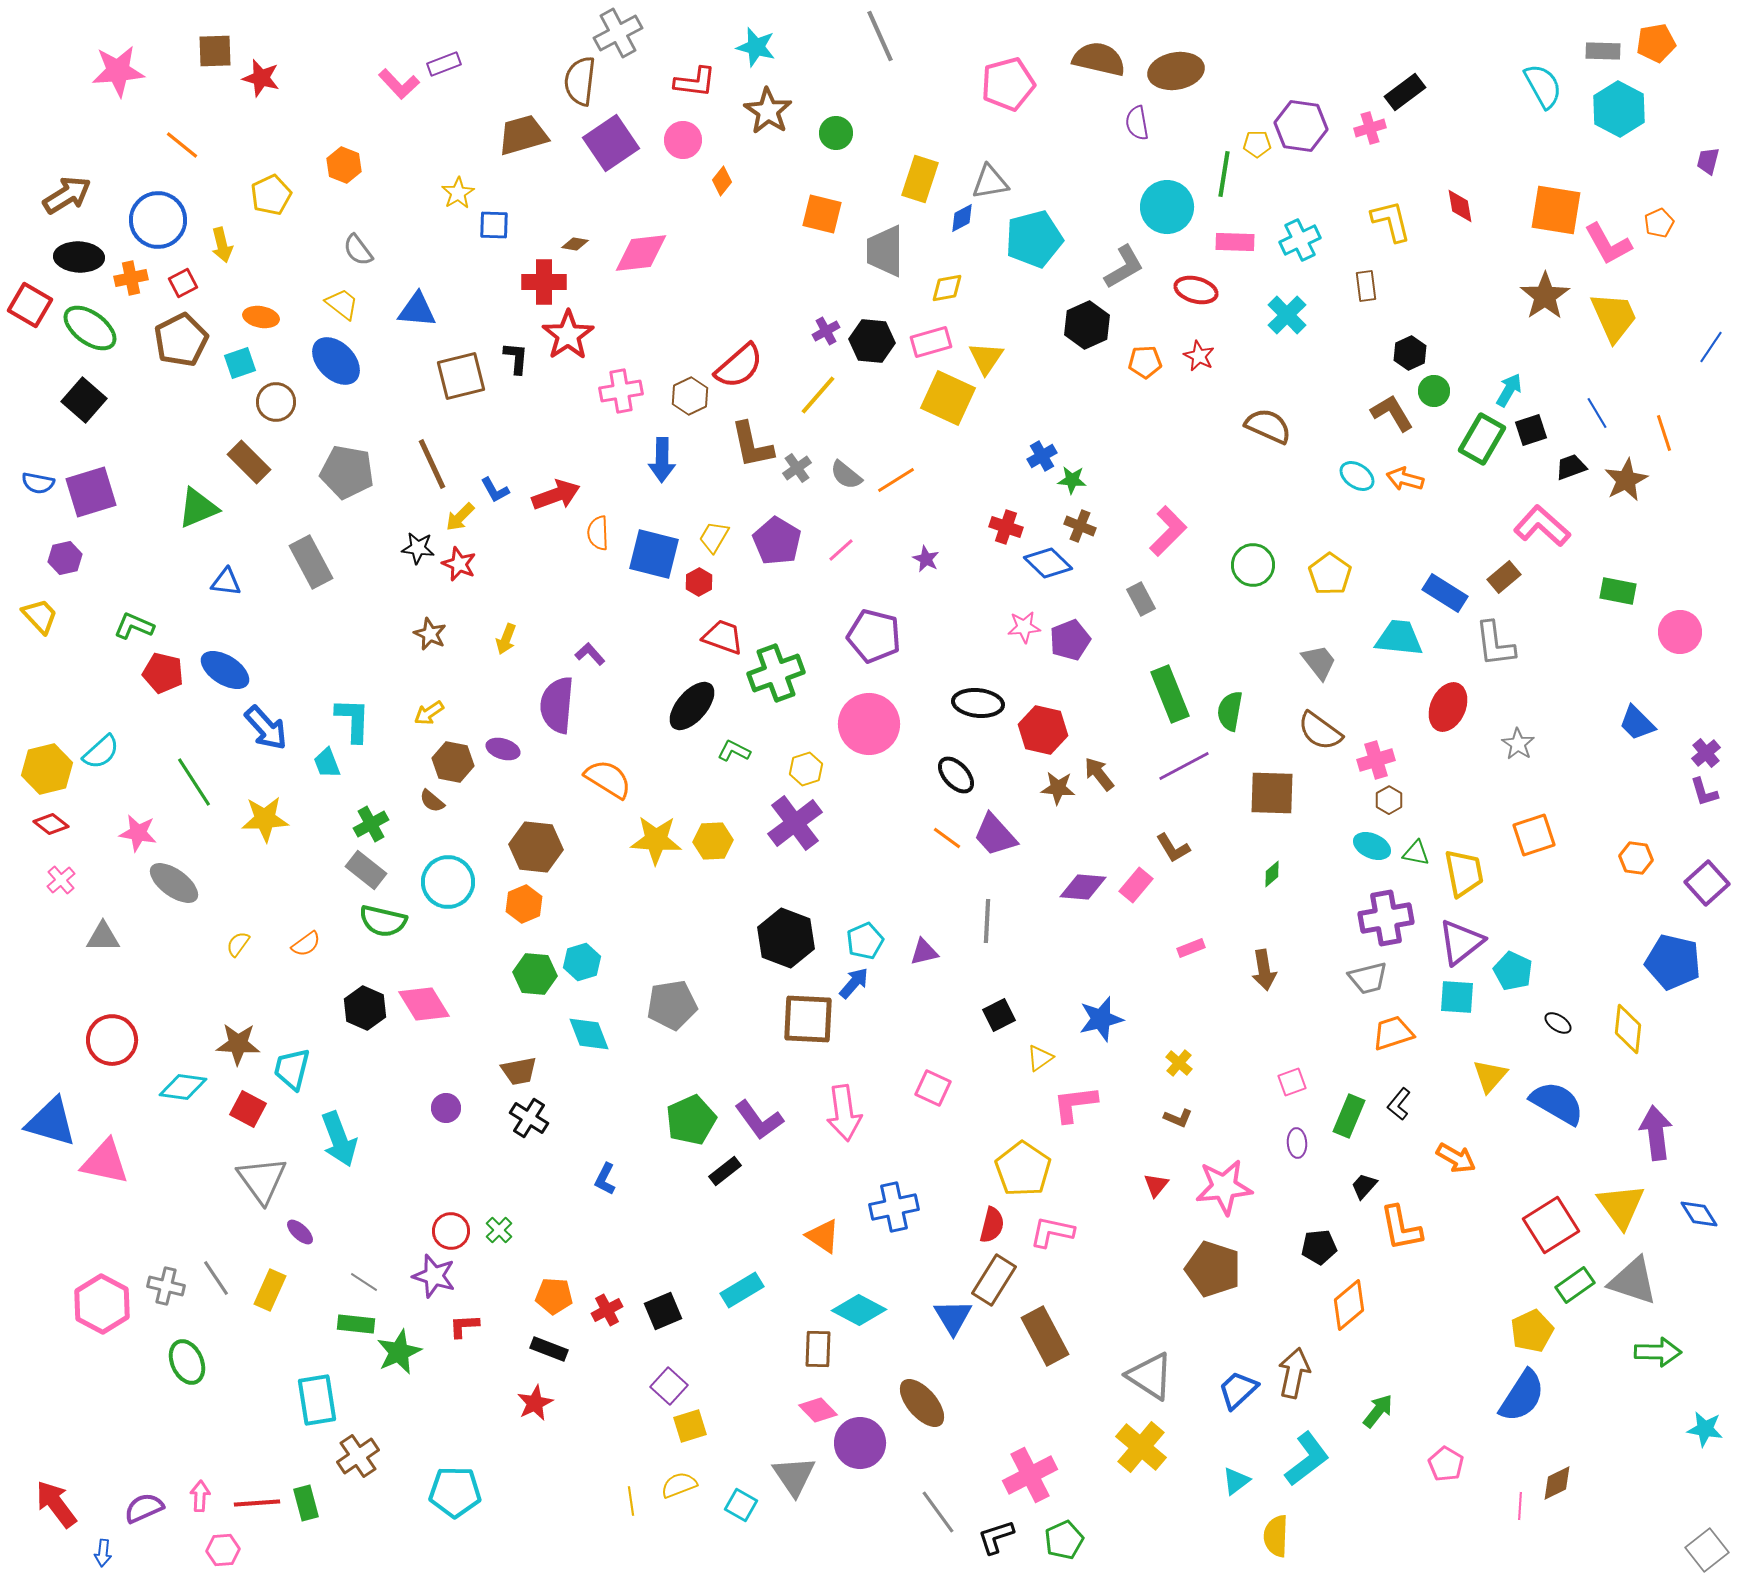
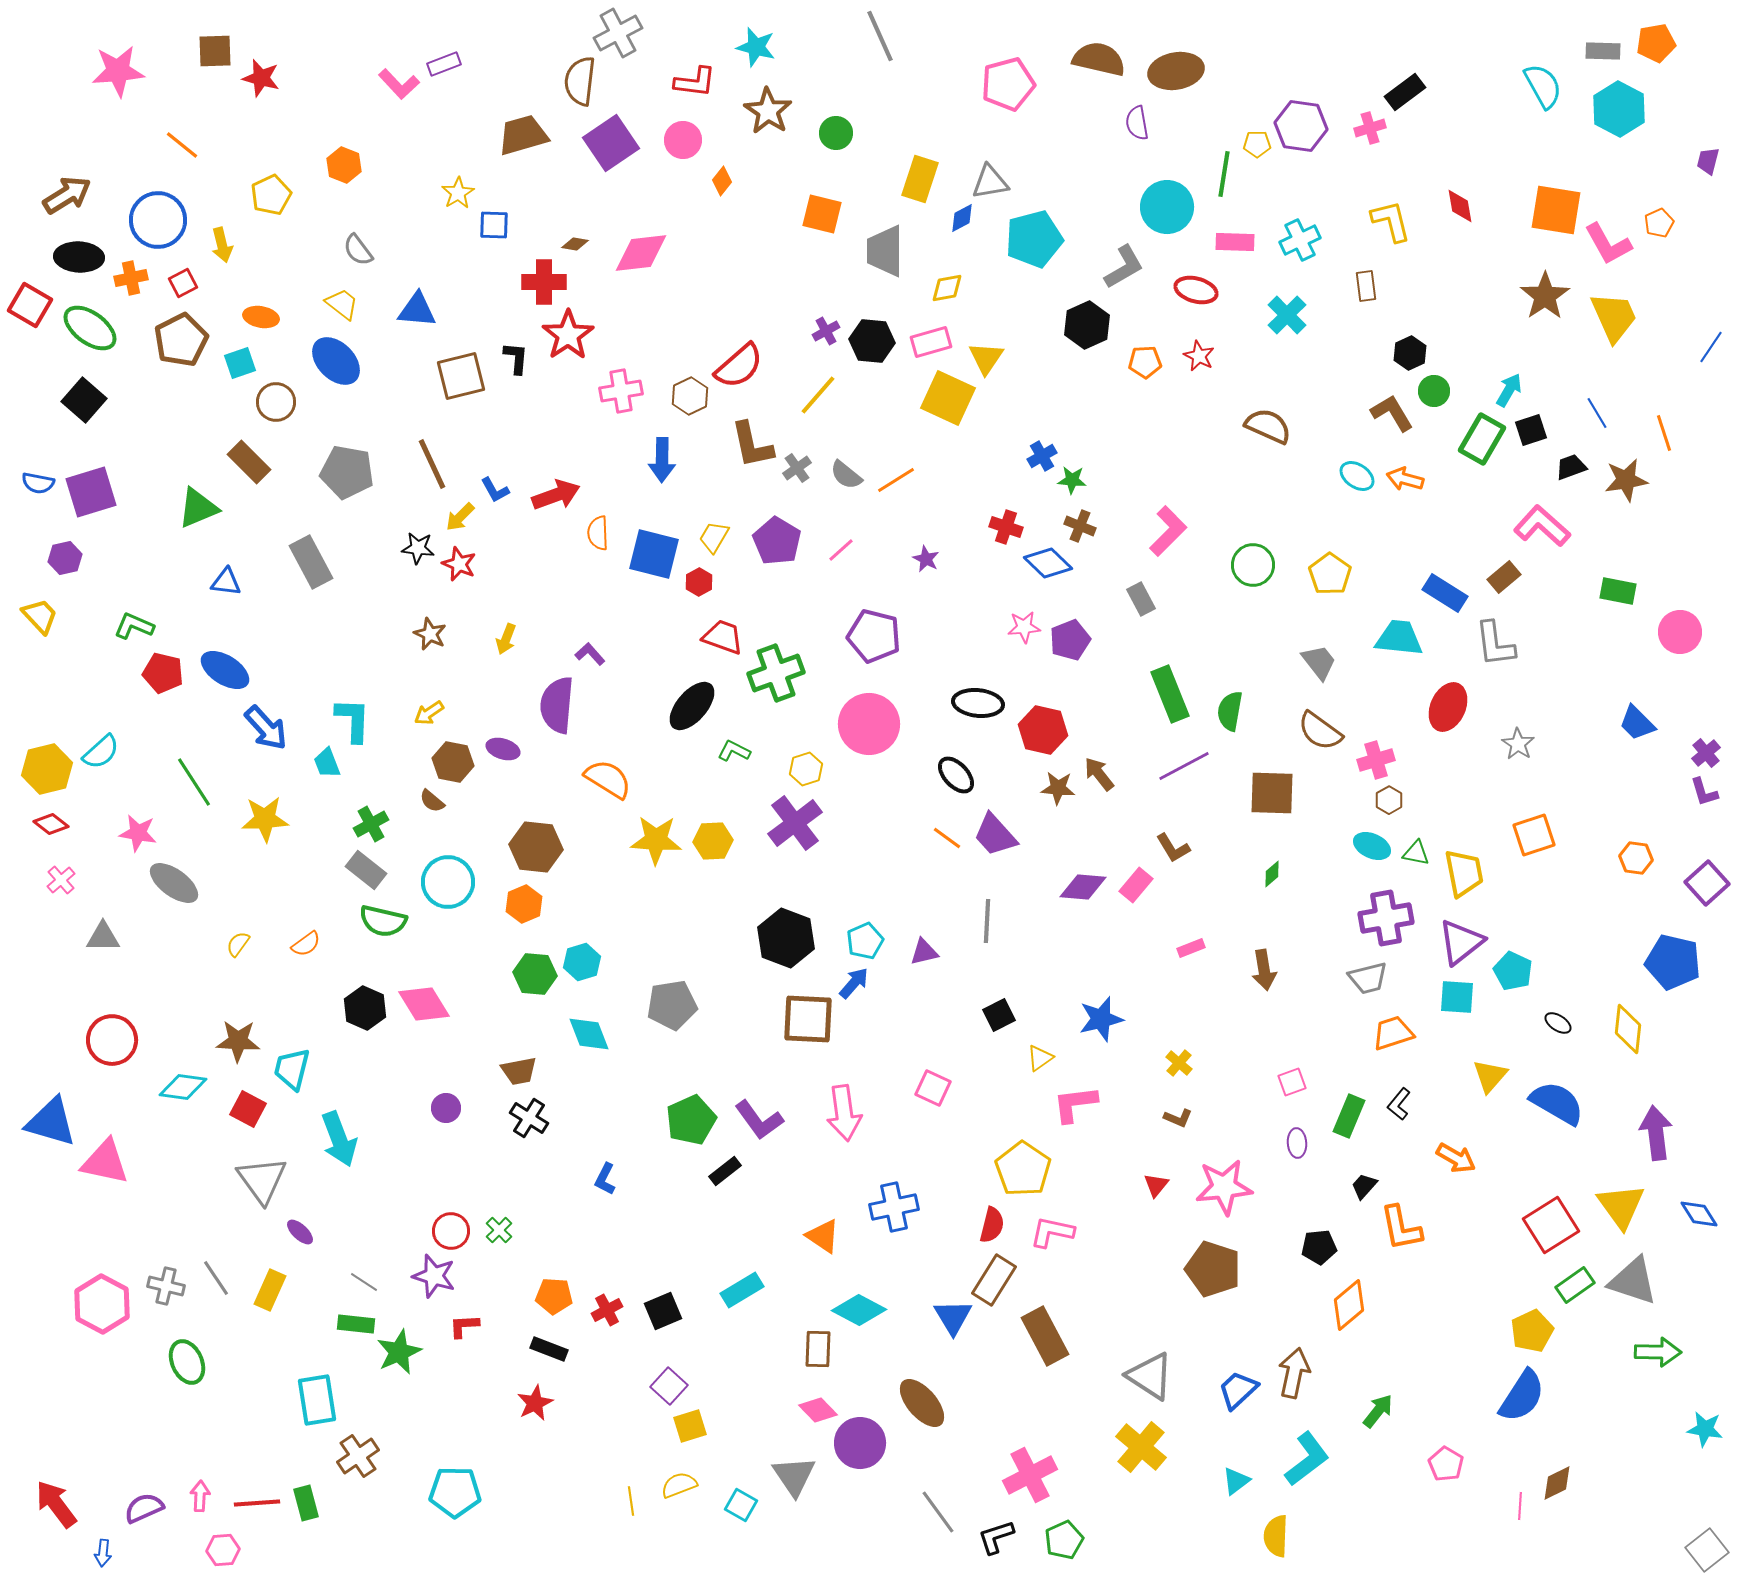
brown star at (1626, 480): rotated 18 degrees clockwise
brown star at (238, 1044): moved 3 px up
